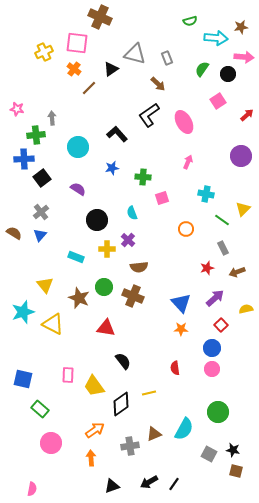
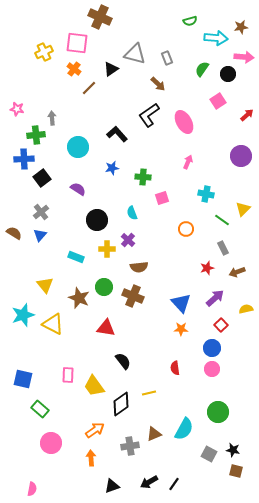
cyan star at (23, 312): moved 3 px down
